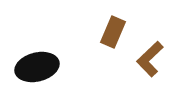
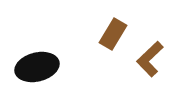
brown rectangle: moved 2 px down; rotated 8 degrees clockwise
